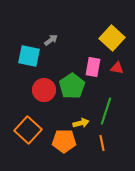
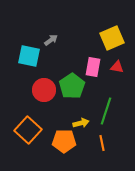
yellow square: rotated 25 degrees clockwise
red triangle: moved 1 px up
